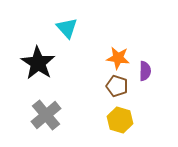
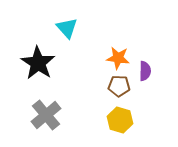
brown pentagon: moved 2 px right; rotated 15 degrees counterclockwise
